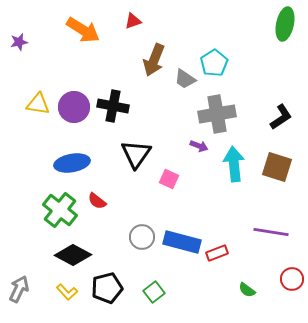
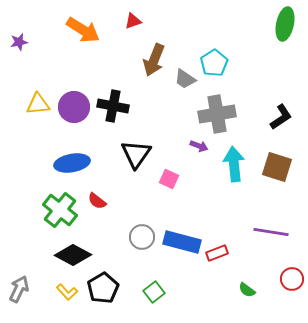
yellow triangle: rotated 15 degrees counterclockwise
black pentagon: moved 4 px left; rotated 16 degrees counterclockwise
